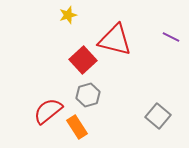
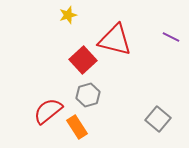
gray square: moved 3 px down
